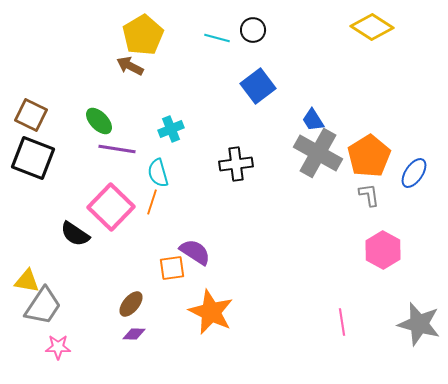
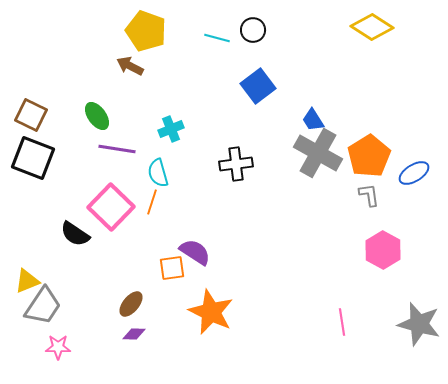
yellow pentagon: moved 3 px right, 4 px up; rotated 21 degrees counterclockwise
green ellipse: moved 2 px left, 5 px up; rotated 8 degrees clockwise
blue ellipse: rotated 24 degrees clockwise
yellow triangle: rotated 32 degrees counterclockwise
